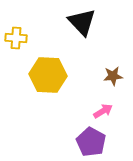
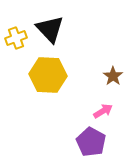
black triangle: moved 32 px left, 7 px down
yellow cross: rotated 25 degrees counterclockwise
brown star: rotated 30 degrees counterclockwise
